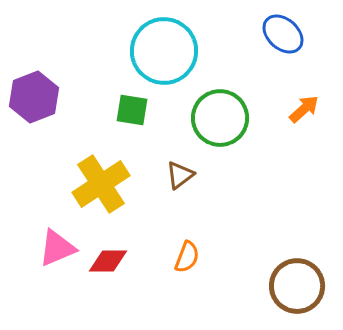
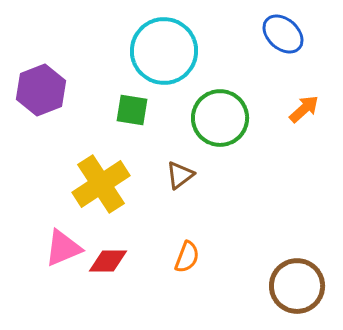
purple hexagon: moved 7 px right, 7 px up
pink triangle: moved 6 px right
